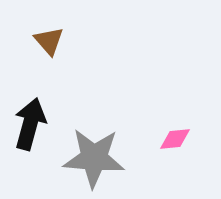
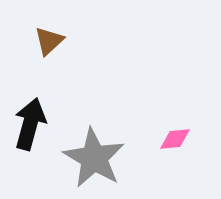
brown triangle: rotated 28 degrees clockwise
gray star: rotated 26 degrees clockwise
